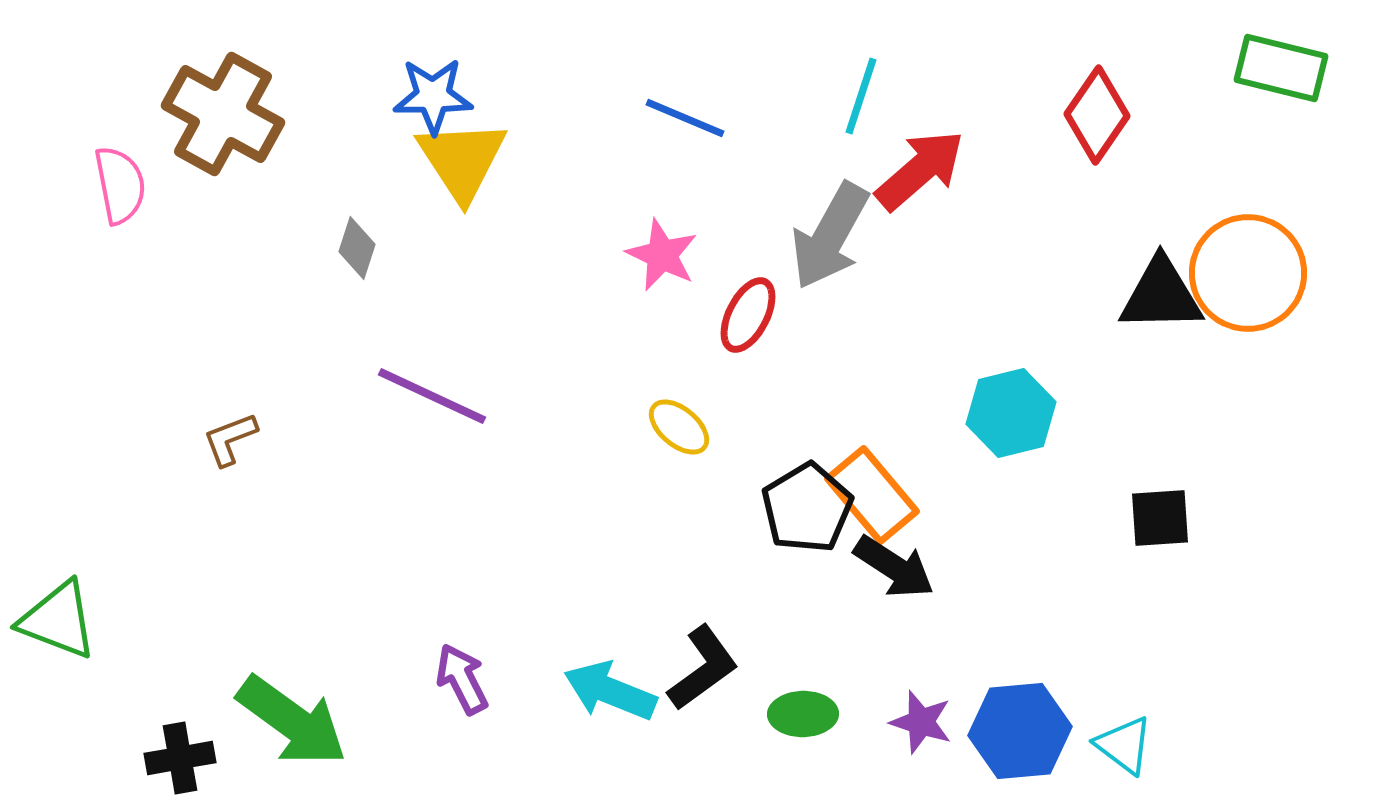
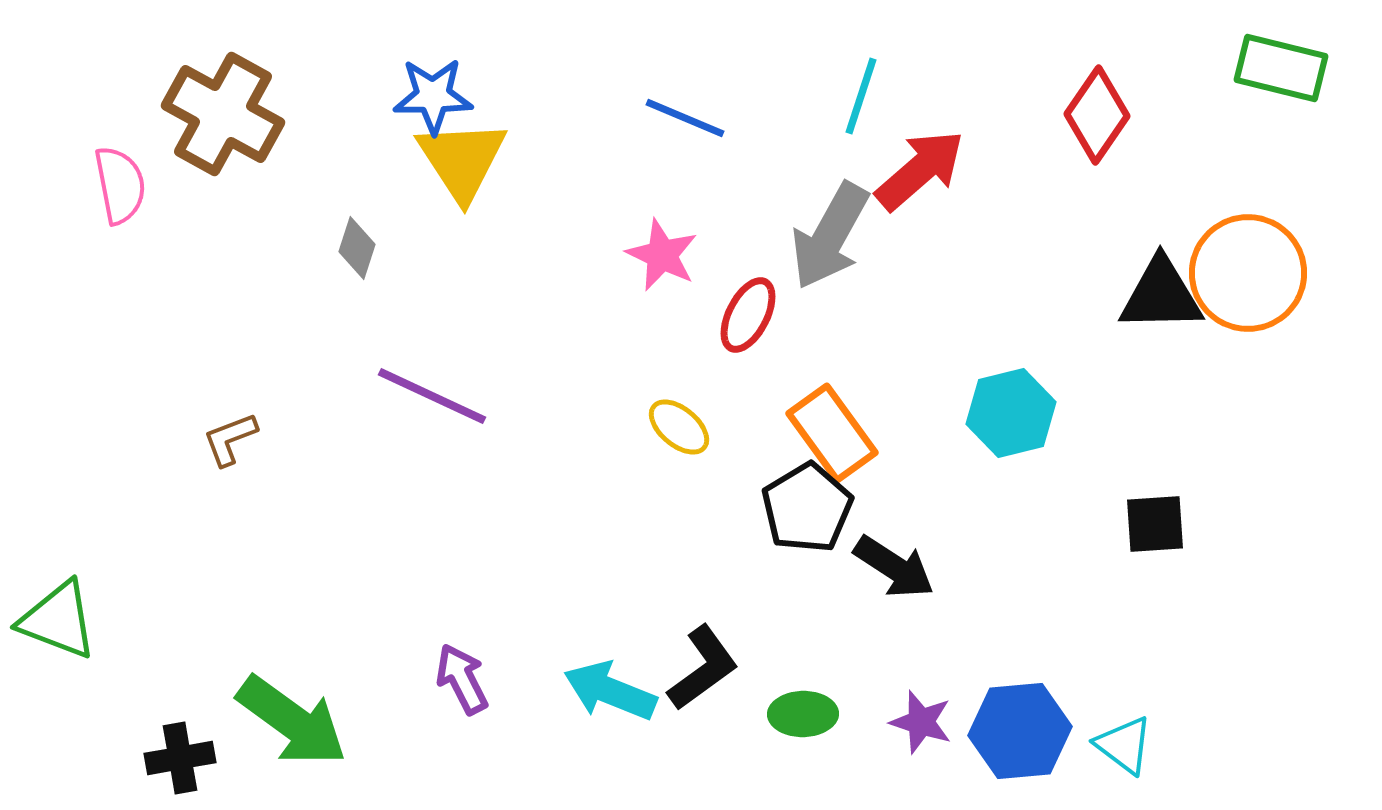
orange rectangle: moved 40 px left, 62 px up; rotated 4 degrees clockwise
black square: moved 5 px left, 6 px down
